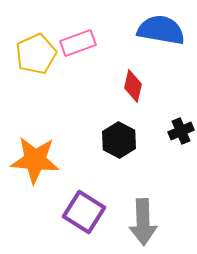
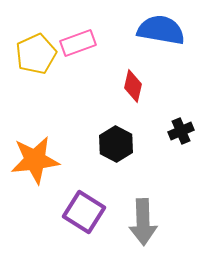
black hexagon: moved 3 px left, 4 px down
orange star: rotated 12 degrees counterclockwise
